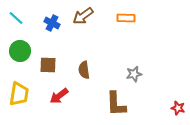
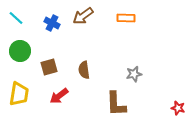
brown square: moved 1 px right, 2 px down; rotated 18 degrees counterclockwise
